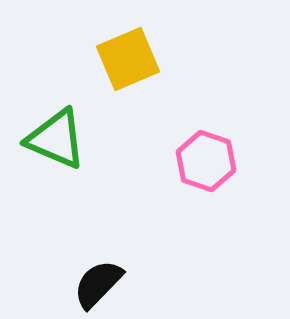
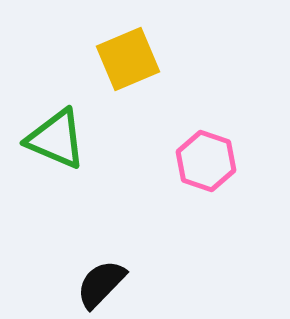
black semicircle: moved 3 px right
